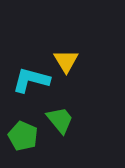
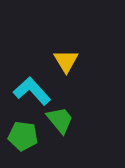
cyan L-shape: moved 1 px right, 11 px down; rotated 33 degrees clockwise
green pentagon: rotated 16 degrees counterclockwise
